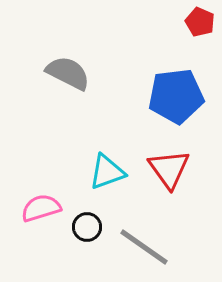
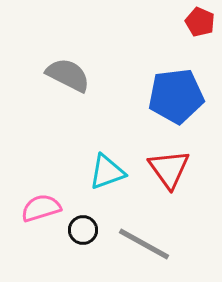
gray semicircle: moved 2 px down
black circle: moved 4 px left, 3 px down
gray line: moved 3 px up; rotated 6 degrees counterclockwise
